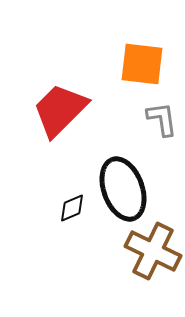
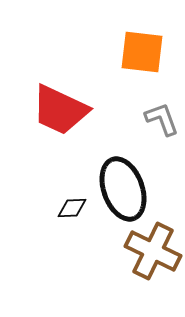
orange square: moved 12 px up
red trapezoid: rotated 110 degrees counterclockwise
gray L-shape: rotated 12 degrees counterclockwise
black diamond: rotated 20 degrees clockwise
